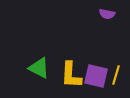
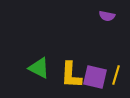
purple semicircle: moved 2 px down
purple square: moved 1 px left, 1 px down
